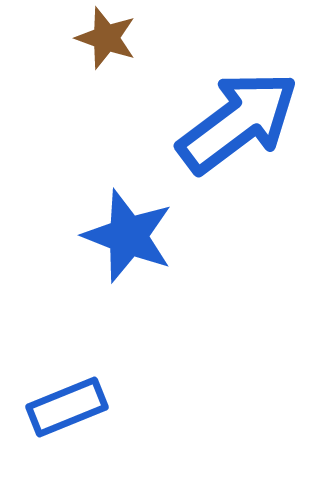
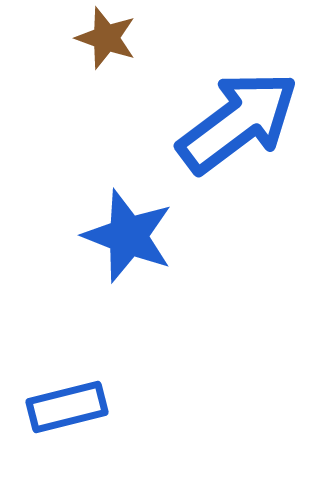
blue rectangle: rotated 8 degrees clockwise
